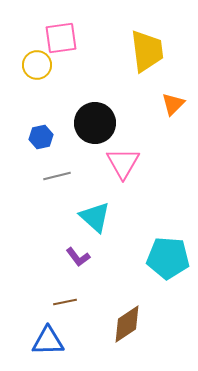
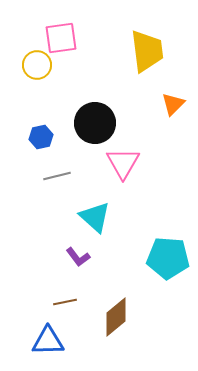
brown diamond: moved 11 px left, 7 px up; rotated 6 degrees counterclockwise
